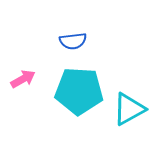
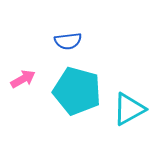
blue semicircle: moved 5 px left
cyan pentagon: moved 2 px left; rotated 12 degrees clockwise
